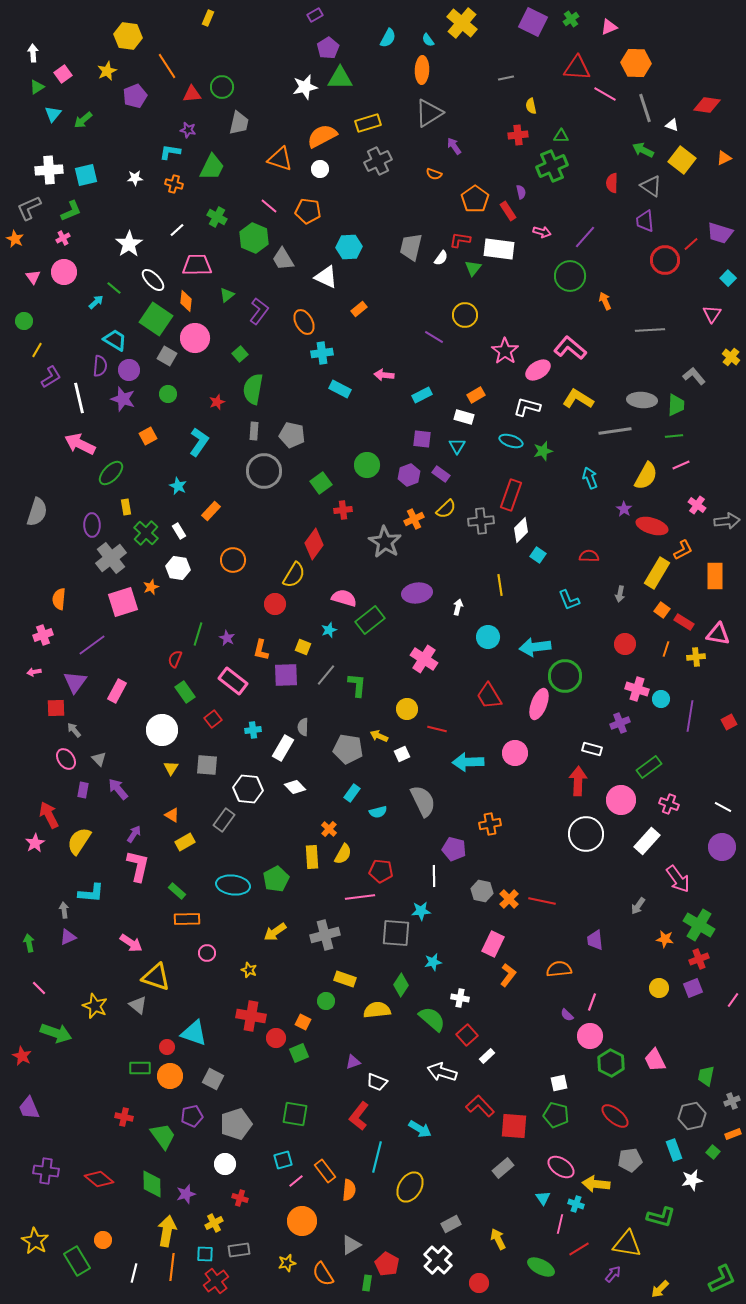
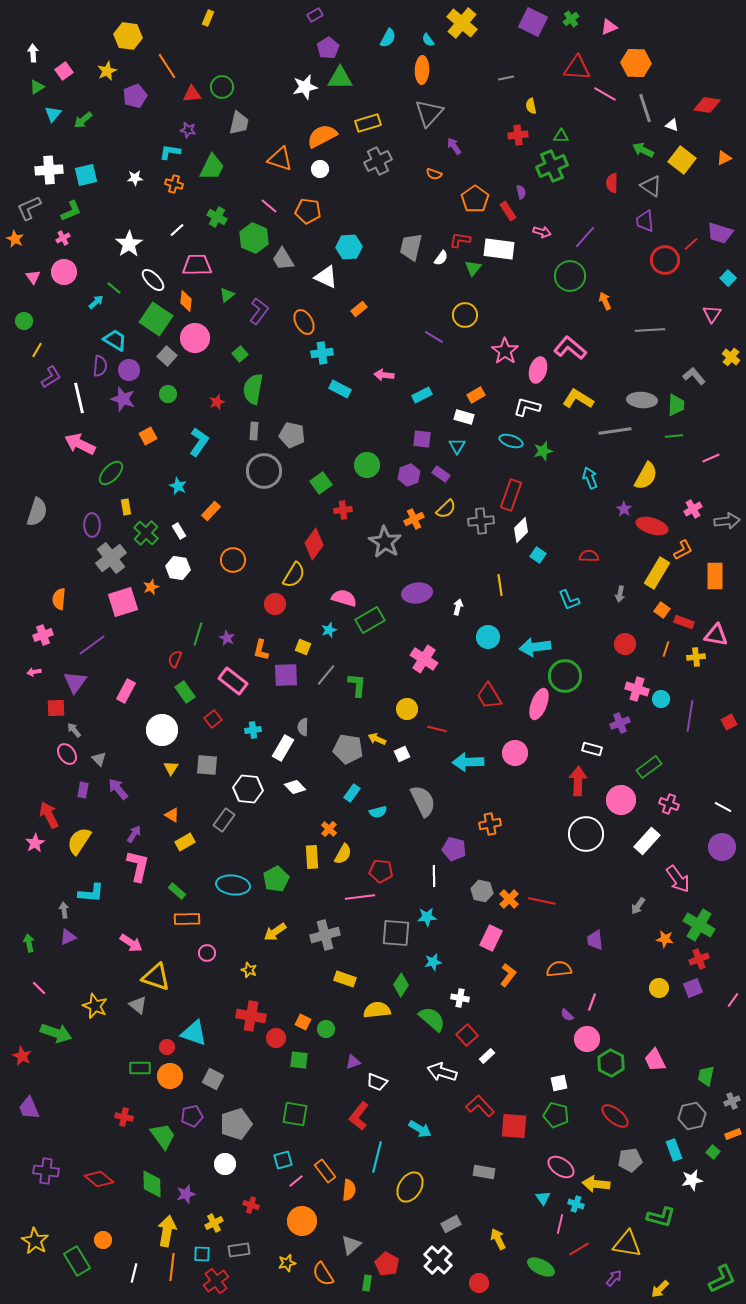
pink square at (63, 74): moved 1 px right, 3 px up
gray triangle at (429, 113): rotated 16 degrees counterclockwise
gray square at (167, 356): rotated 12 degrees clockwise
pink ellipse at (538, 370): rotated 40 degrees counterclockwise
pink line at (681, 465): moved 30 px right, 7 px up
pink cross at (697, 505): moved 4 px left, 4 px down; rotated 24 degrees clockwise
green rectangle at (370, 620): rotated 8 degrees clockwise
red rectangle at (684, 622): rotated 12 degrees counterclockwise
pink triangle at (718, 634): moved 2 px left, 1 px down
pink rectangle at (117, 691): moved 9 px right
yellow arrow at (379, 736): moved 2 px left, 3 px down
pink ellipse at (66, 759): moved 1 px right, 5 px up
cyan star at (421, 911): moved 6 px right, 6 px down
pink rectangle at (493, 944): moved 2 px left, 6 px up
green circle at (326, 1001): moved 28 px down
pink circle at (590, 1036): moved 3 px left, 3 px down
green square at (299, 1053): moved 7 px down; rotated 30 degrees clockwise
gray rectangle at (503, 1168): moved 19 px left, 4 px down; rotated 50 degrees clockwise
red cross at (240, 1198): moved 11 px right, 7 px down
gray triangle at (351, 1245): rotated 10 degrees counterclockwise
cyan square at (205, 1254): moved 3 px left
purple arrow at (613, 1274): moved 1 px right, 4 px down
